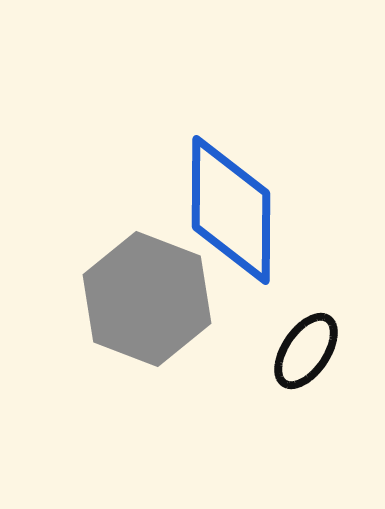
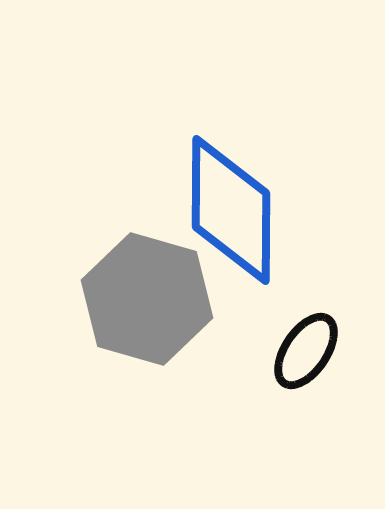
gray hexagon: rotated 5 degrees counterclockwise
